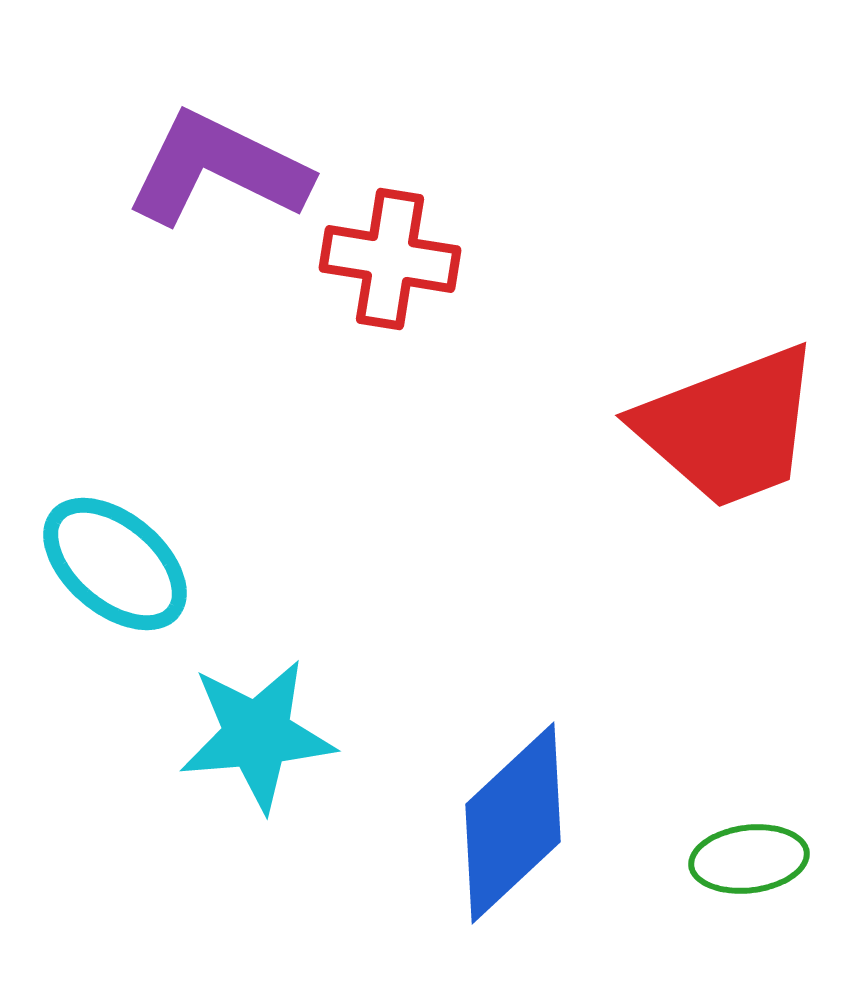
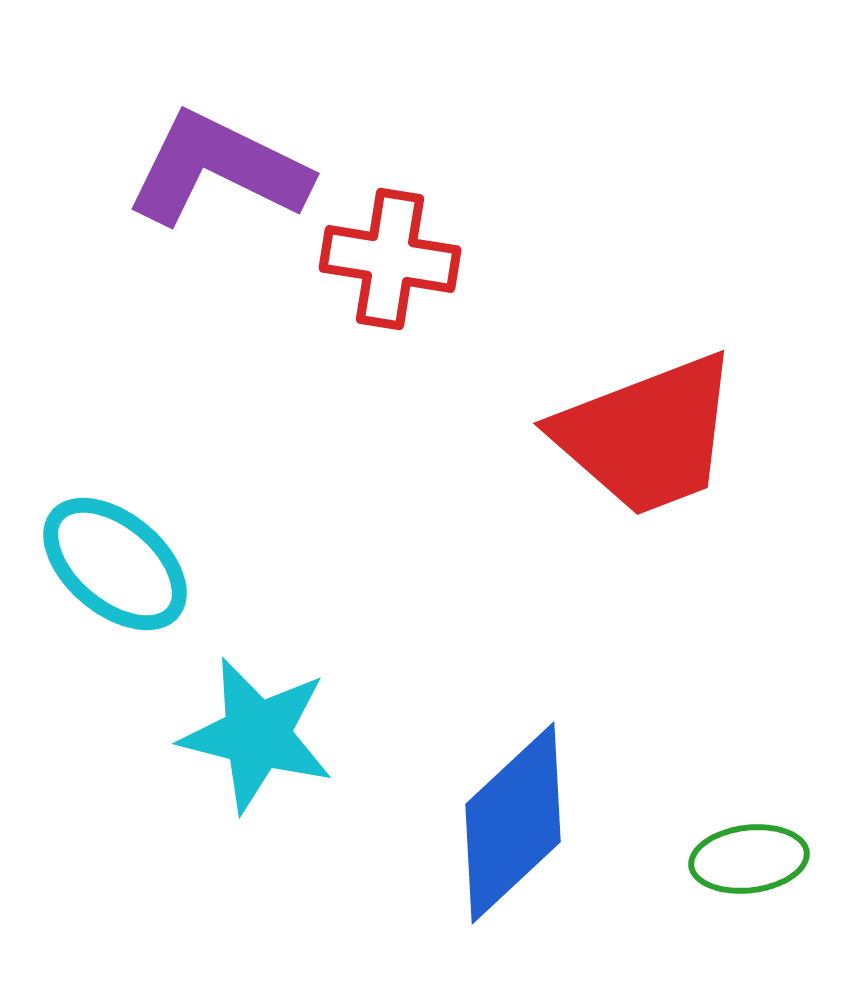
red trapezoid: moved 82 px left, 8 px down
cyan star: rotated 19 degrees clockwise
